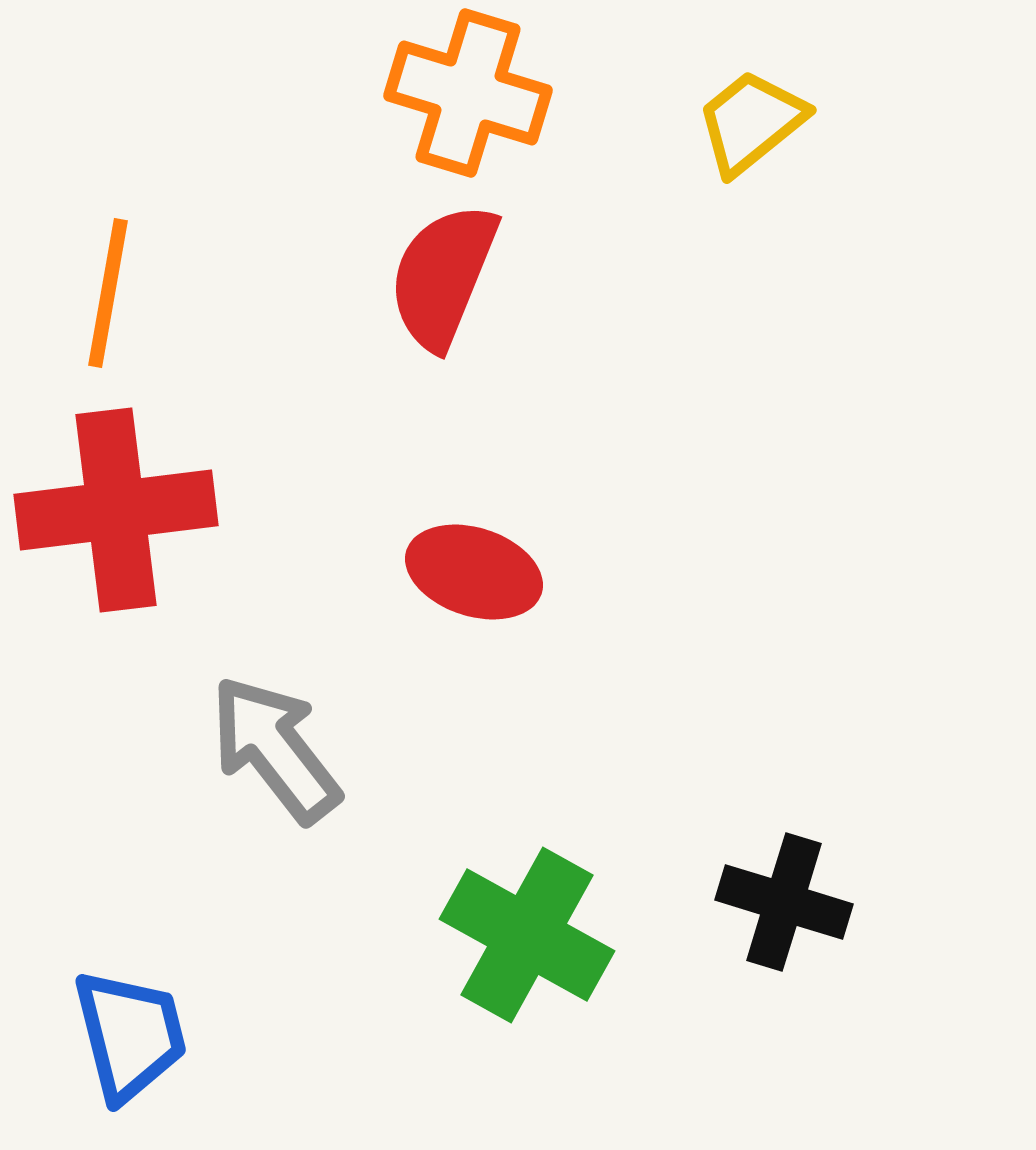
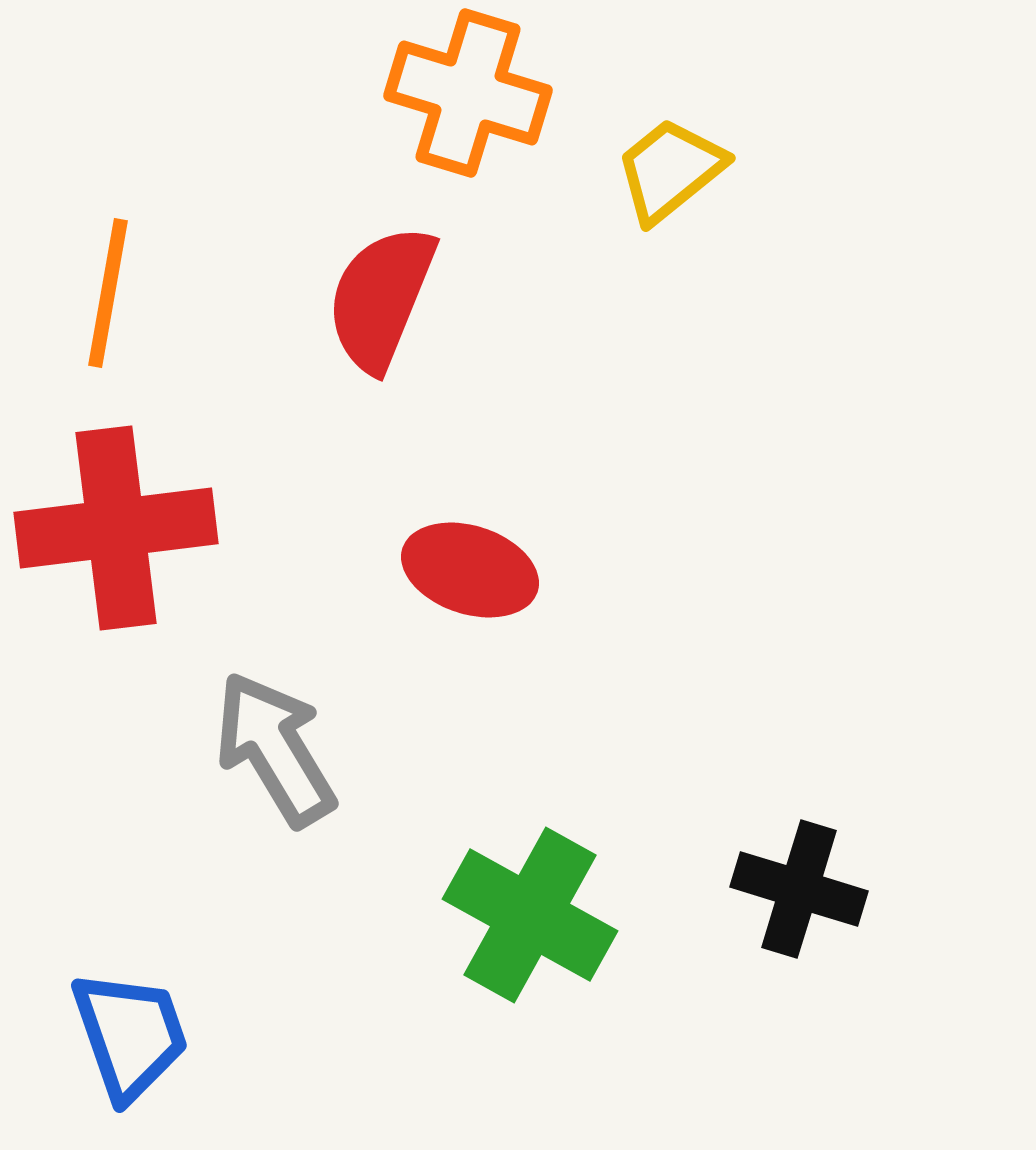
yellow trapezoid: moved 81 px left, 48 px down
red semicircle: moved 62 px left, 22 px down
red cross: moved 18 px down
red ellipse: moved 4 px left, 2 px up
gray arrow: rotated 7 degrees clockwise
black cross: moved 15 px right, 13 px up
green cross: moved 3 px right, 20 px up
blue trapezoid: rotated 5 degrees counterclockwise
